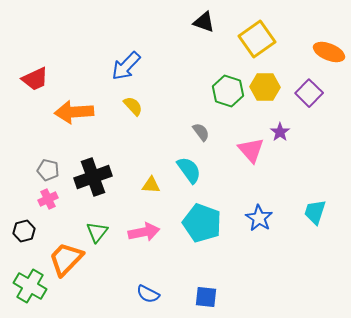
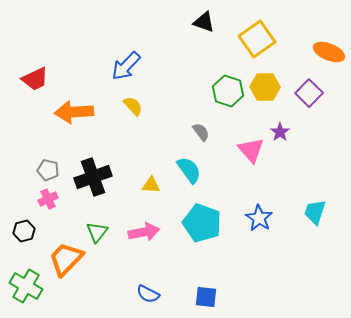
green cross: moved 4 px left
